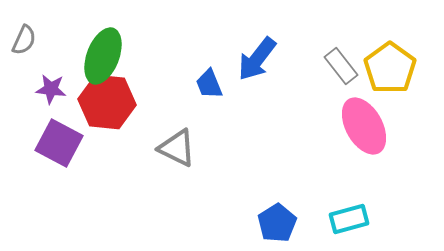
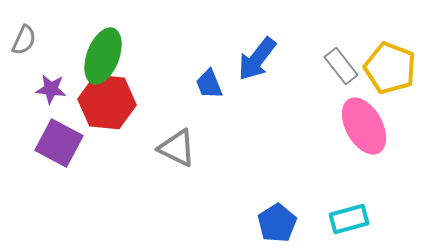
yellow pentagon: rotated 15 degrees counterclockwise
